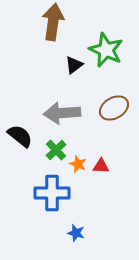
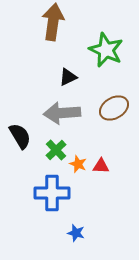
black triangle: moved 6 px left, 12 px down; rotated 12 degrees clockwise
black semicircle: rotated 20 degrees clockwise
